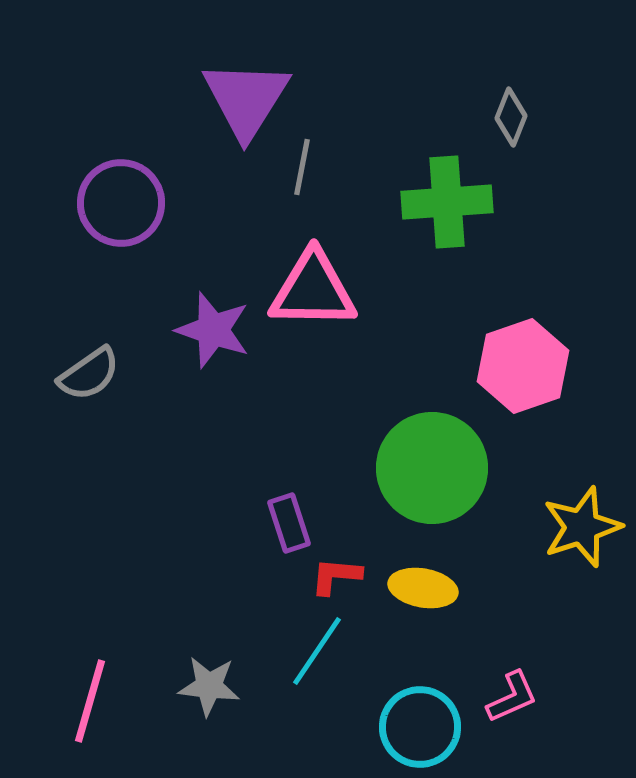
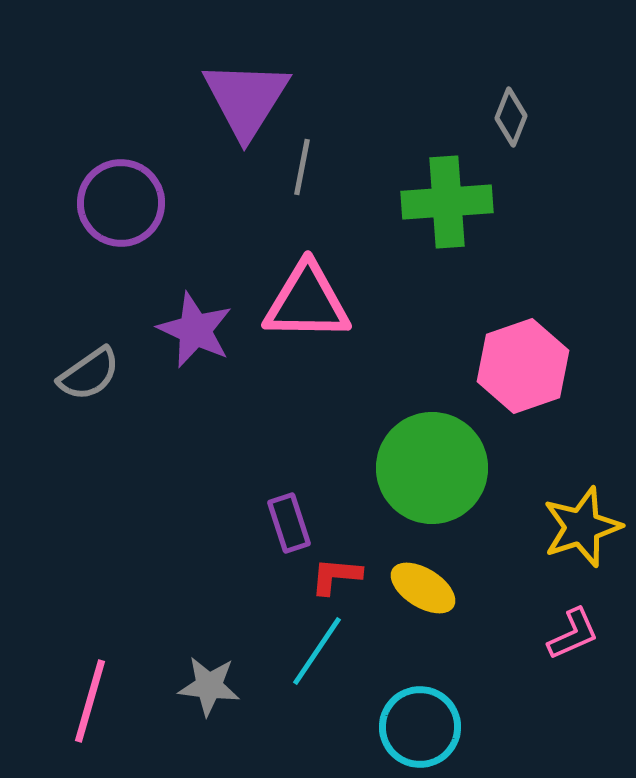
pink triangle: moved 6 px left, 12 px down
purple star: moved 18 px left; rotated 6 degrees clockwise
yellow ellipse: rotated 22 degrees clockwise
pink L-shape: moved 61 px right, 63 px up
